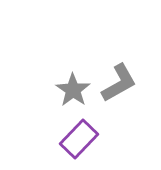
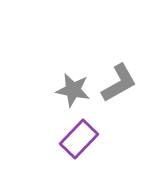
gray star: rotated 24 degrees counterclockwise
